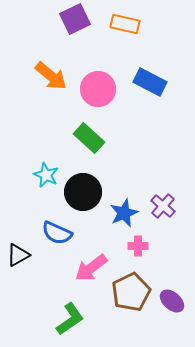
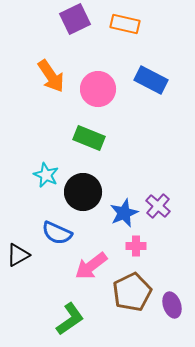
orange arrow: rotated 16 degrees clockwise
blue rectangle: moved 1 px right, 2 px up
green rectangle: rotated 20 degrees counterclockwise
purple cross: moved 5 px left
pink cross: moved 2 px left
pink arrow: moved 2 px up
brown pentagon: moved 1 px right
purple ellipse: moved 4 px down; rotated 30 degrees clockwise
